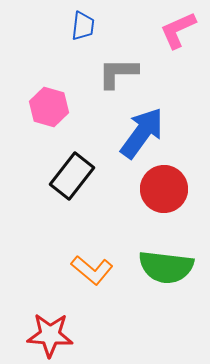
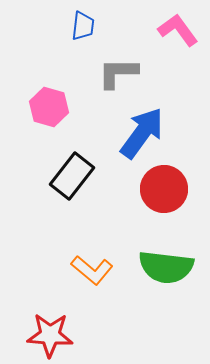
pink L-shape: rotated 78 degrees clockwise
